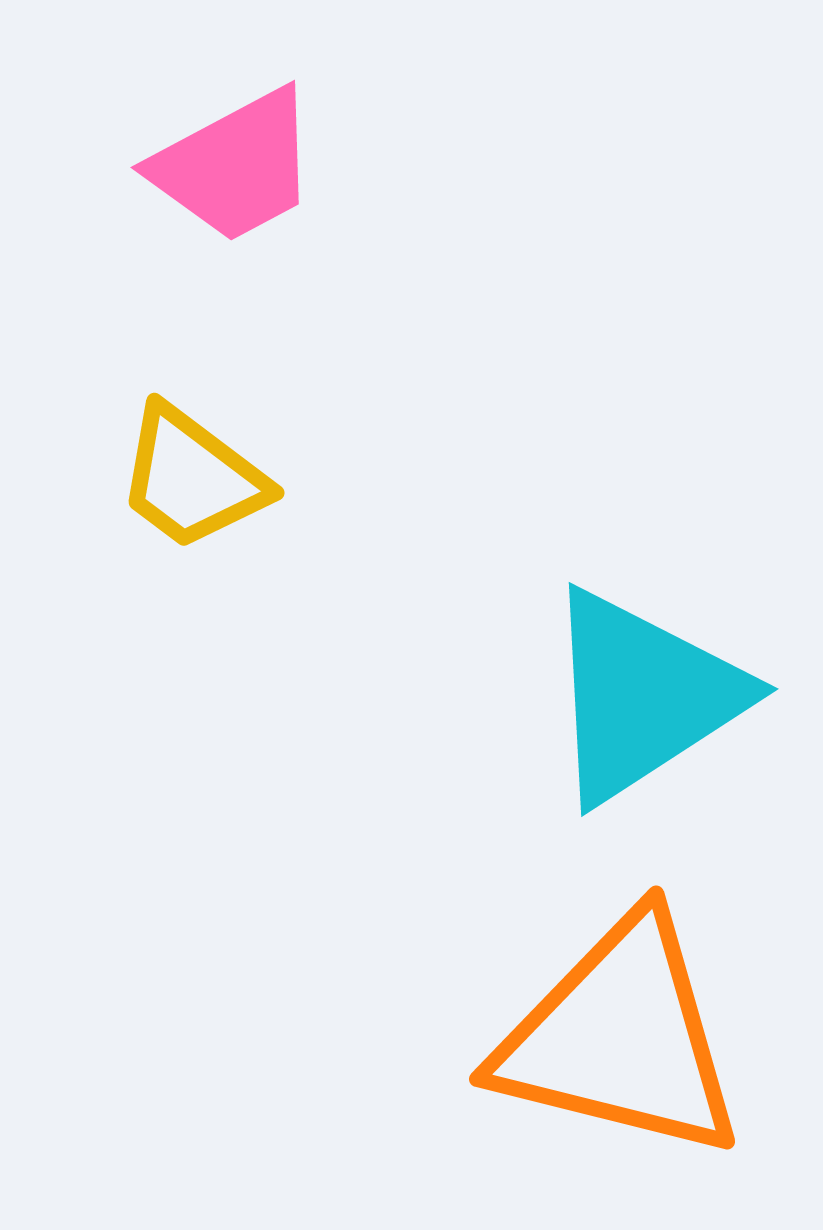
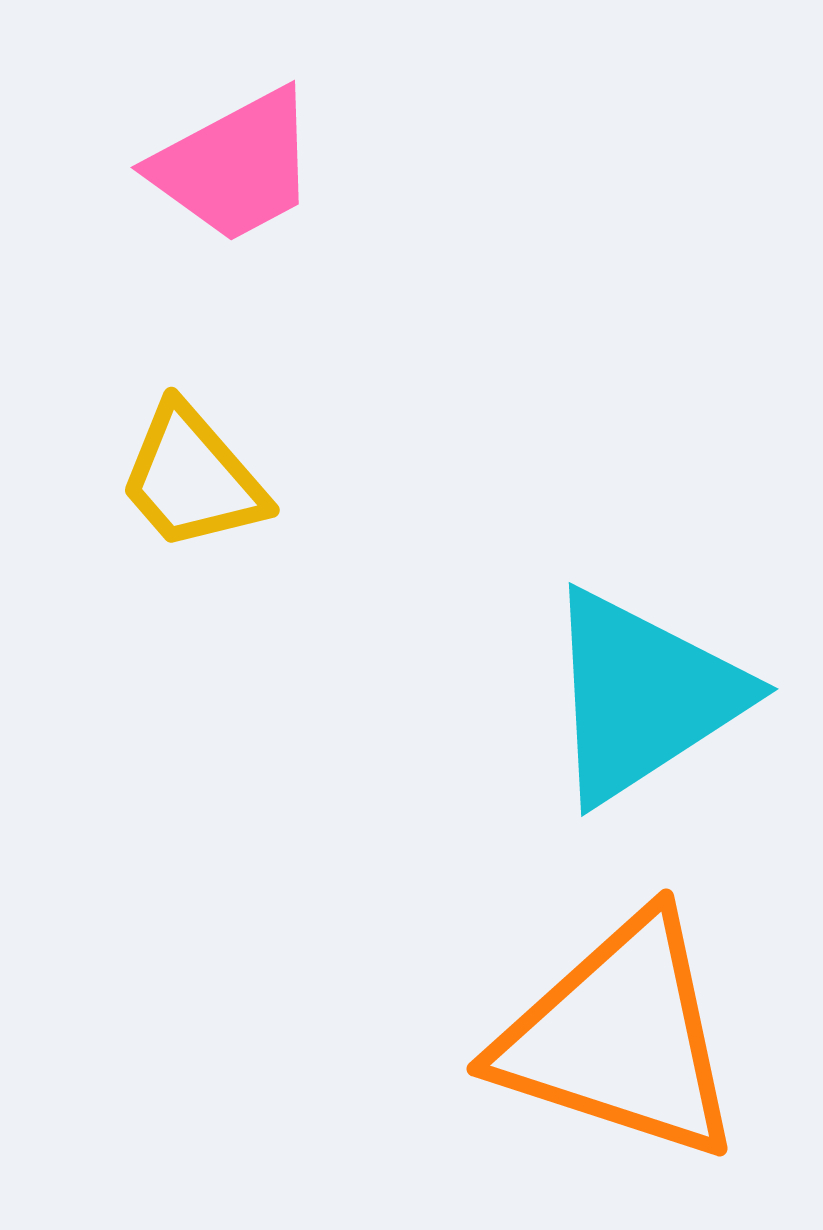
yellow trapezoid: rotated 12 degrees clockwise
orange triangle: rotated 4 degrees clockwise
